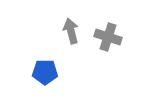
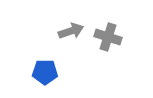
gray arrow: rotated 85 degrees clockwise
